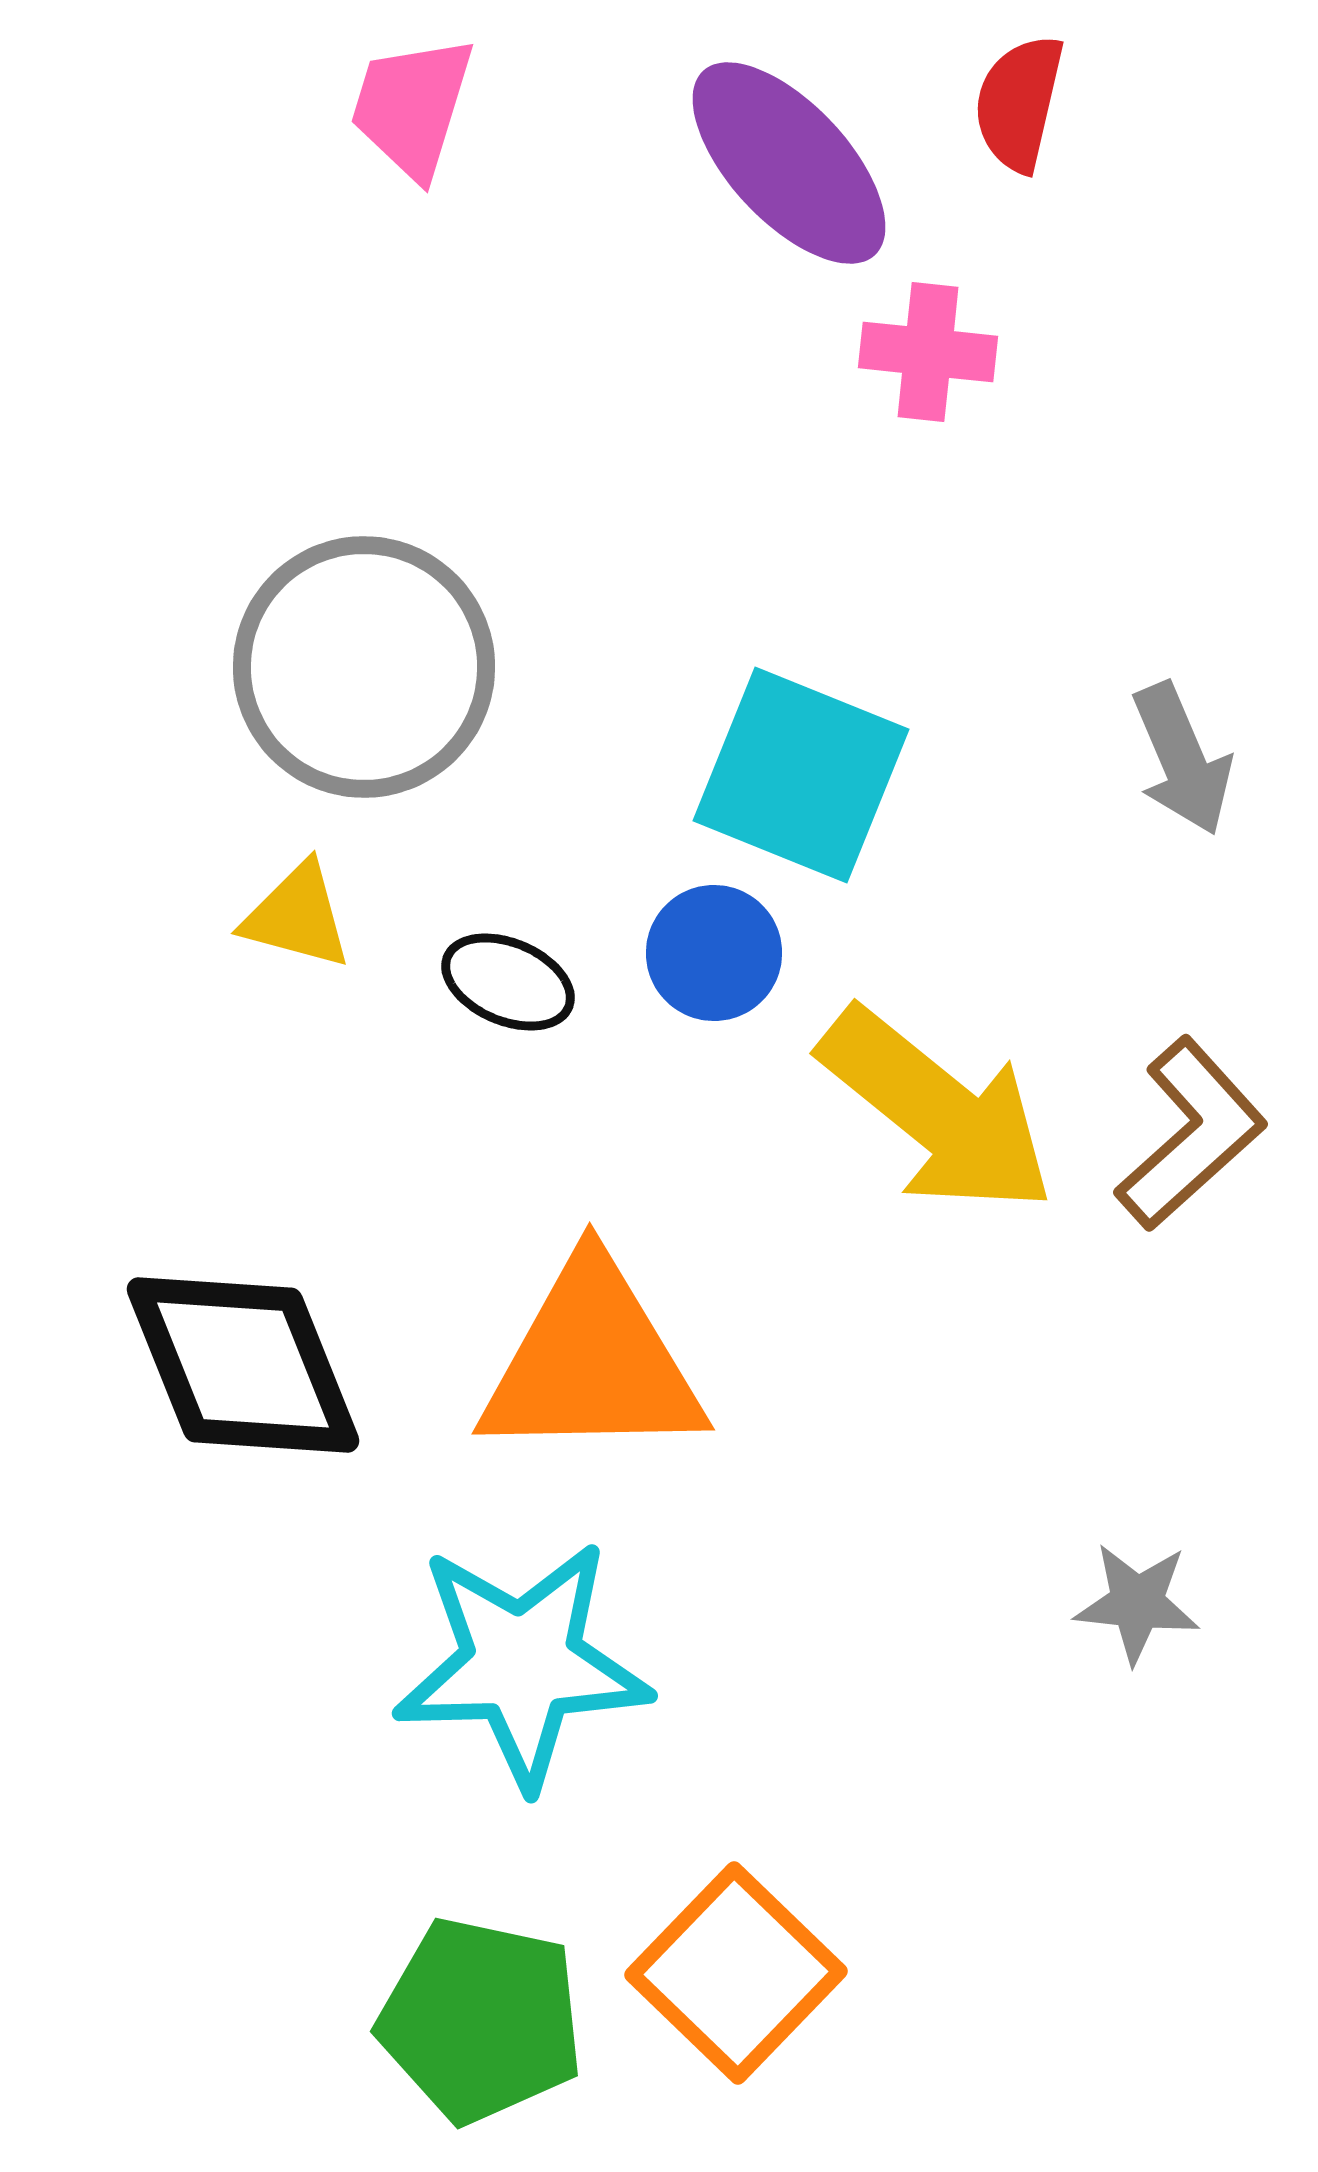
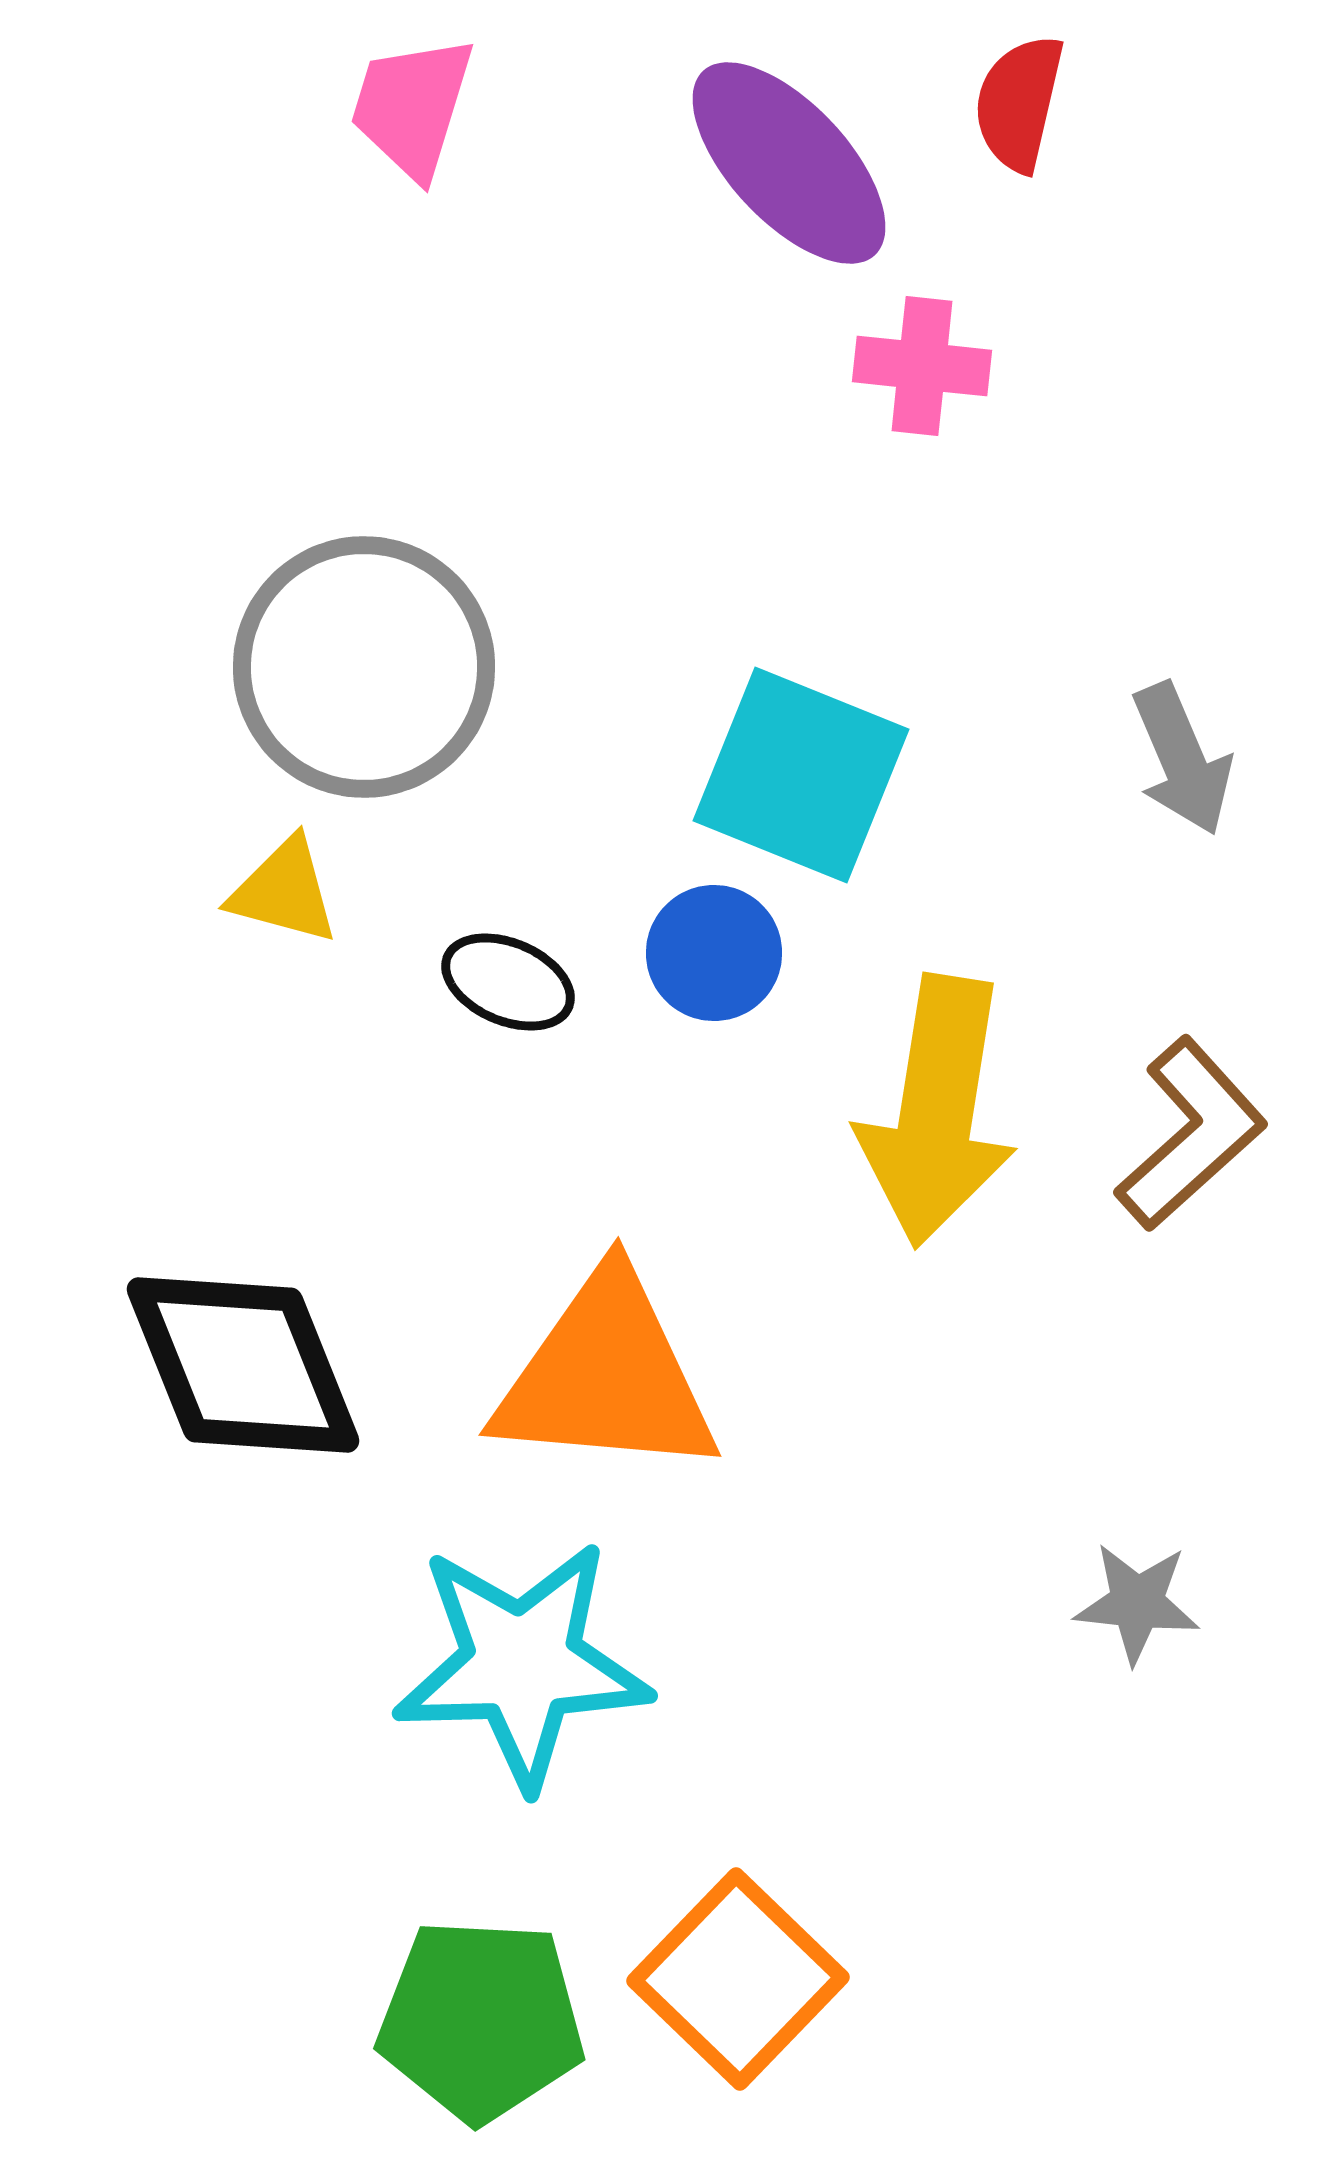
pink cross: moved 6 px left, 14 px down
yellow triangle: moved 13 px left, 25 px up
yellow arrow: rotated 60 degrees clockwise
orange triangle: moved 14 px right, 14 px down; rotated 6 degrees clockwise
orange square: moved 2 px right, 6 px down
green pentagon: rotated 9 degrees counterclockwise
